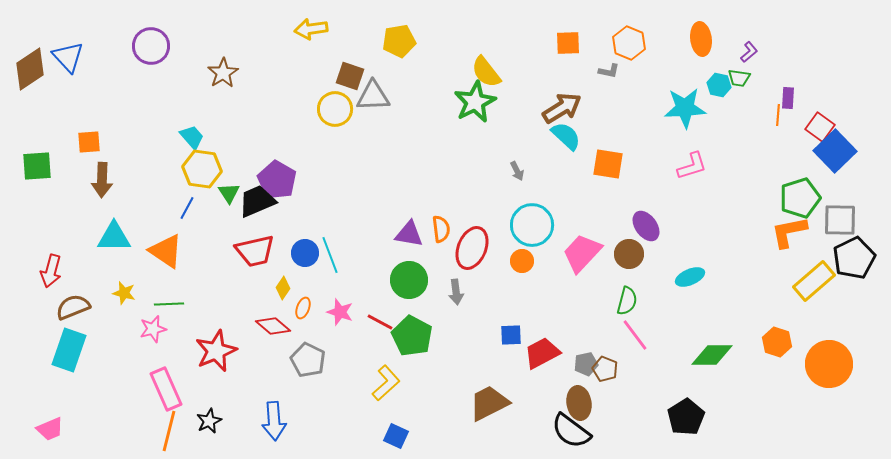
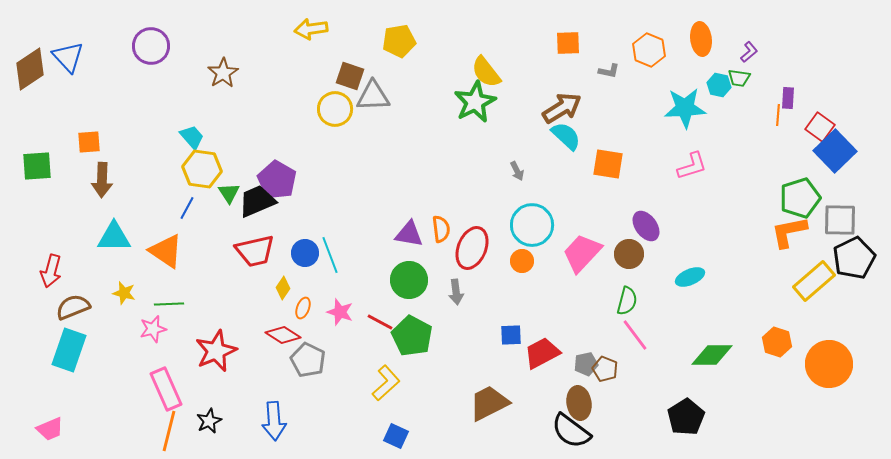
orange hexagon at (629, 43): moved 20 px right, 7 px down
red diamond at (273, 326): moved 10 px right, 9 px down; rotated 8 degrees counterclockwise
